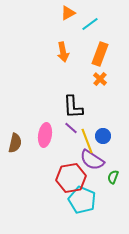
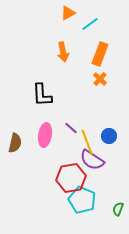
black L-shape: moved 31 px left, 12 px up
blue circle: moved 6 px right
yellow line: moved 1 px down
green semicircle: moved 5 px right, 32 px down
